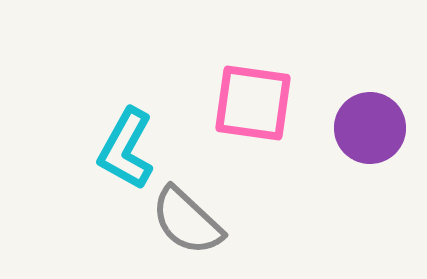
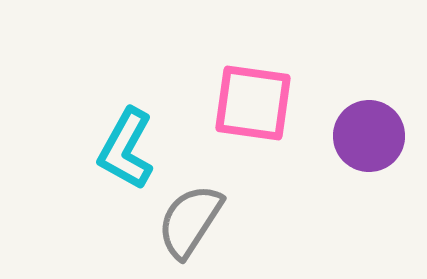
purple circle: moved 1 px left, 8 px down
gray semicircle: moved 3 px right; rotated 80 degrees clockwise
